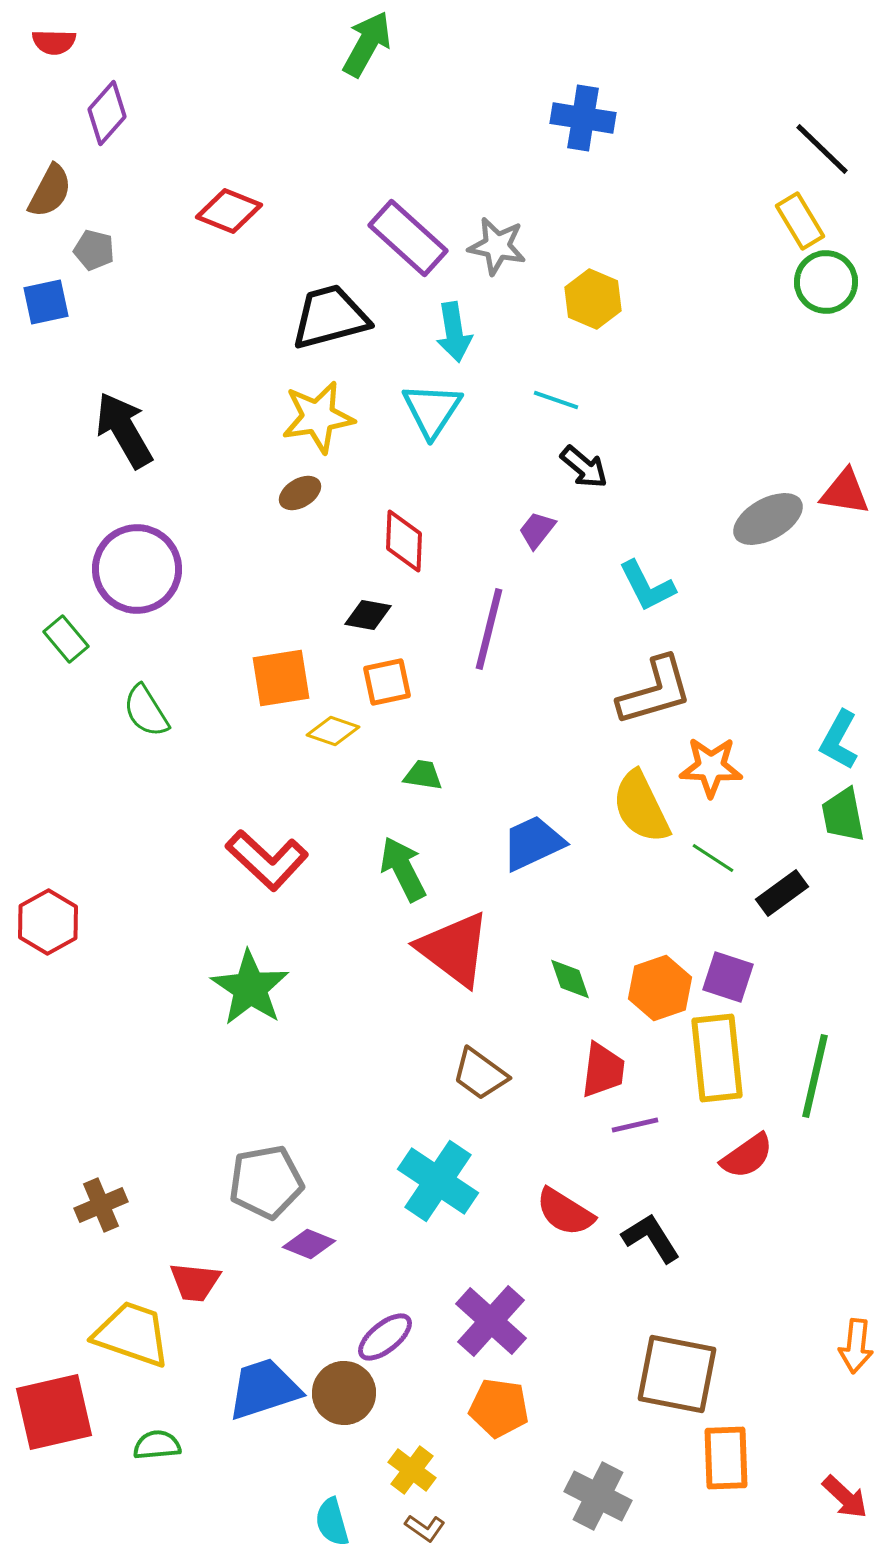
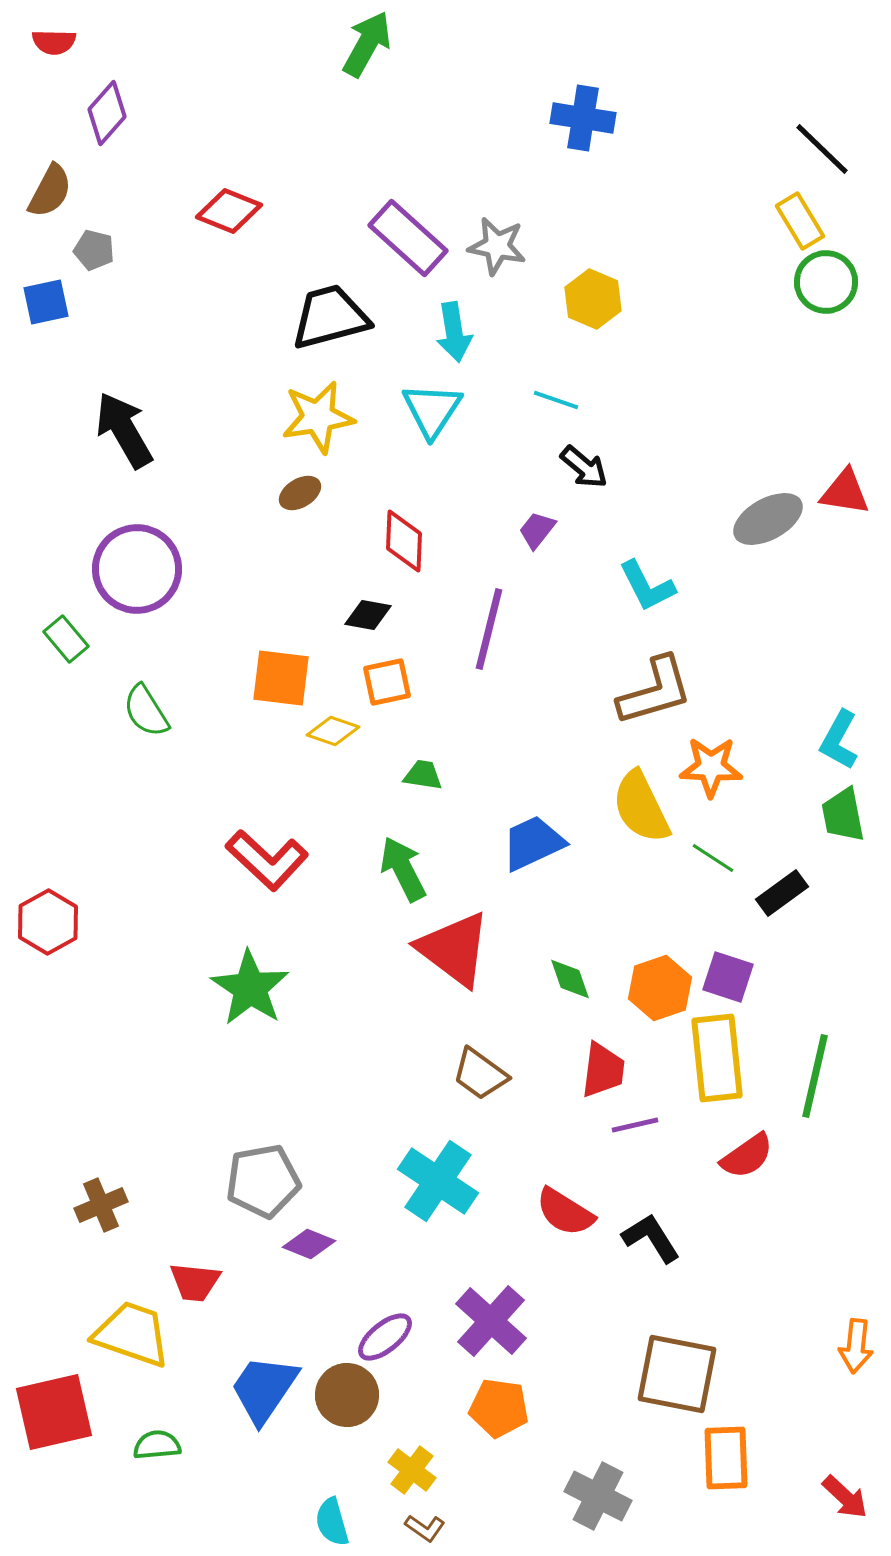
orange square at (281, 678): rotated 16 degrees clockwise
gray pentagon at (266, 1182): moved 3 px left, 1 px up
blue trapezoid at (264, 1389): rotated 38 degrees counterclockwise
brown circle at (344, 1393): moved 3 px right, 2 px down
